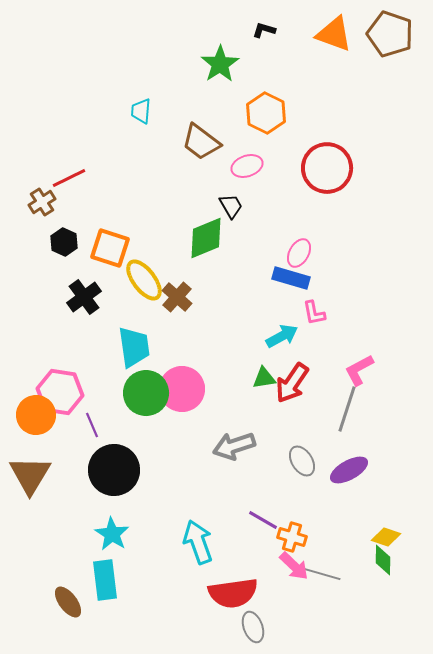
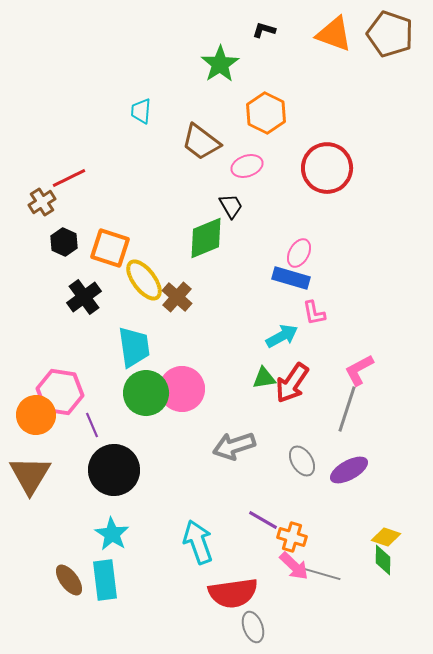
brown ellipse at (68, 602): moved 1 px right, 22 px up
